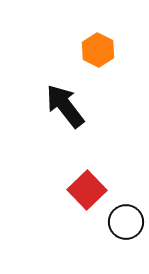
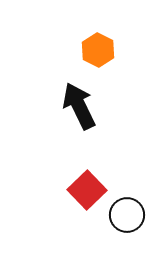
black arrow: moved 14 px right; rotated 12 degrees clockwise
black circle: moved 1 px right, 7 px up
